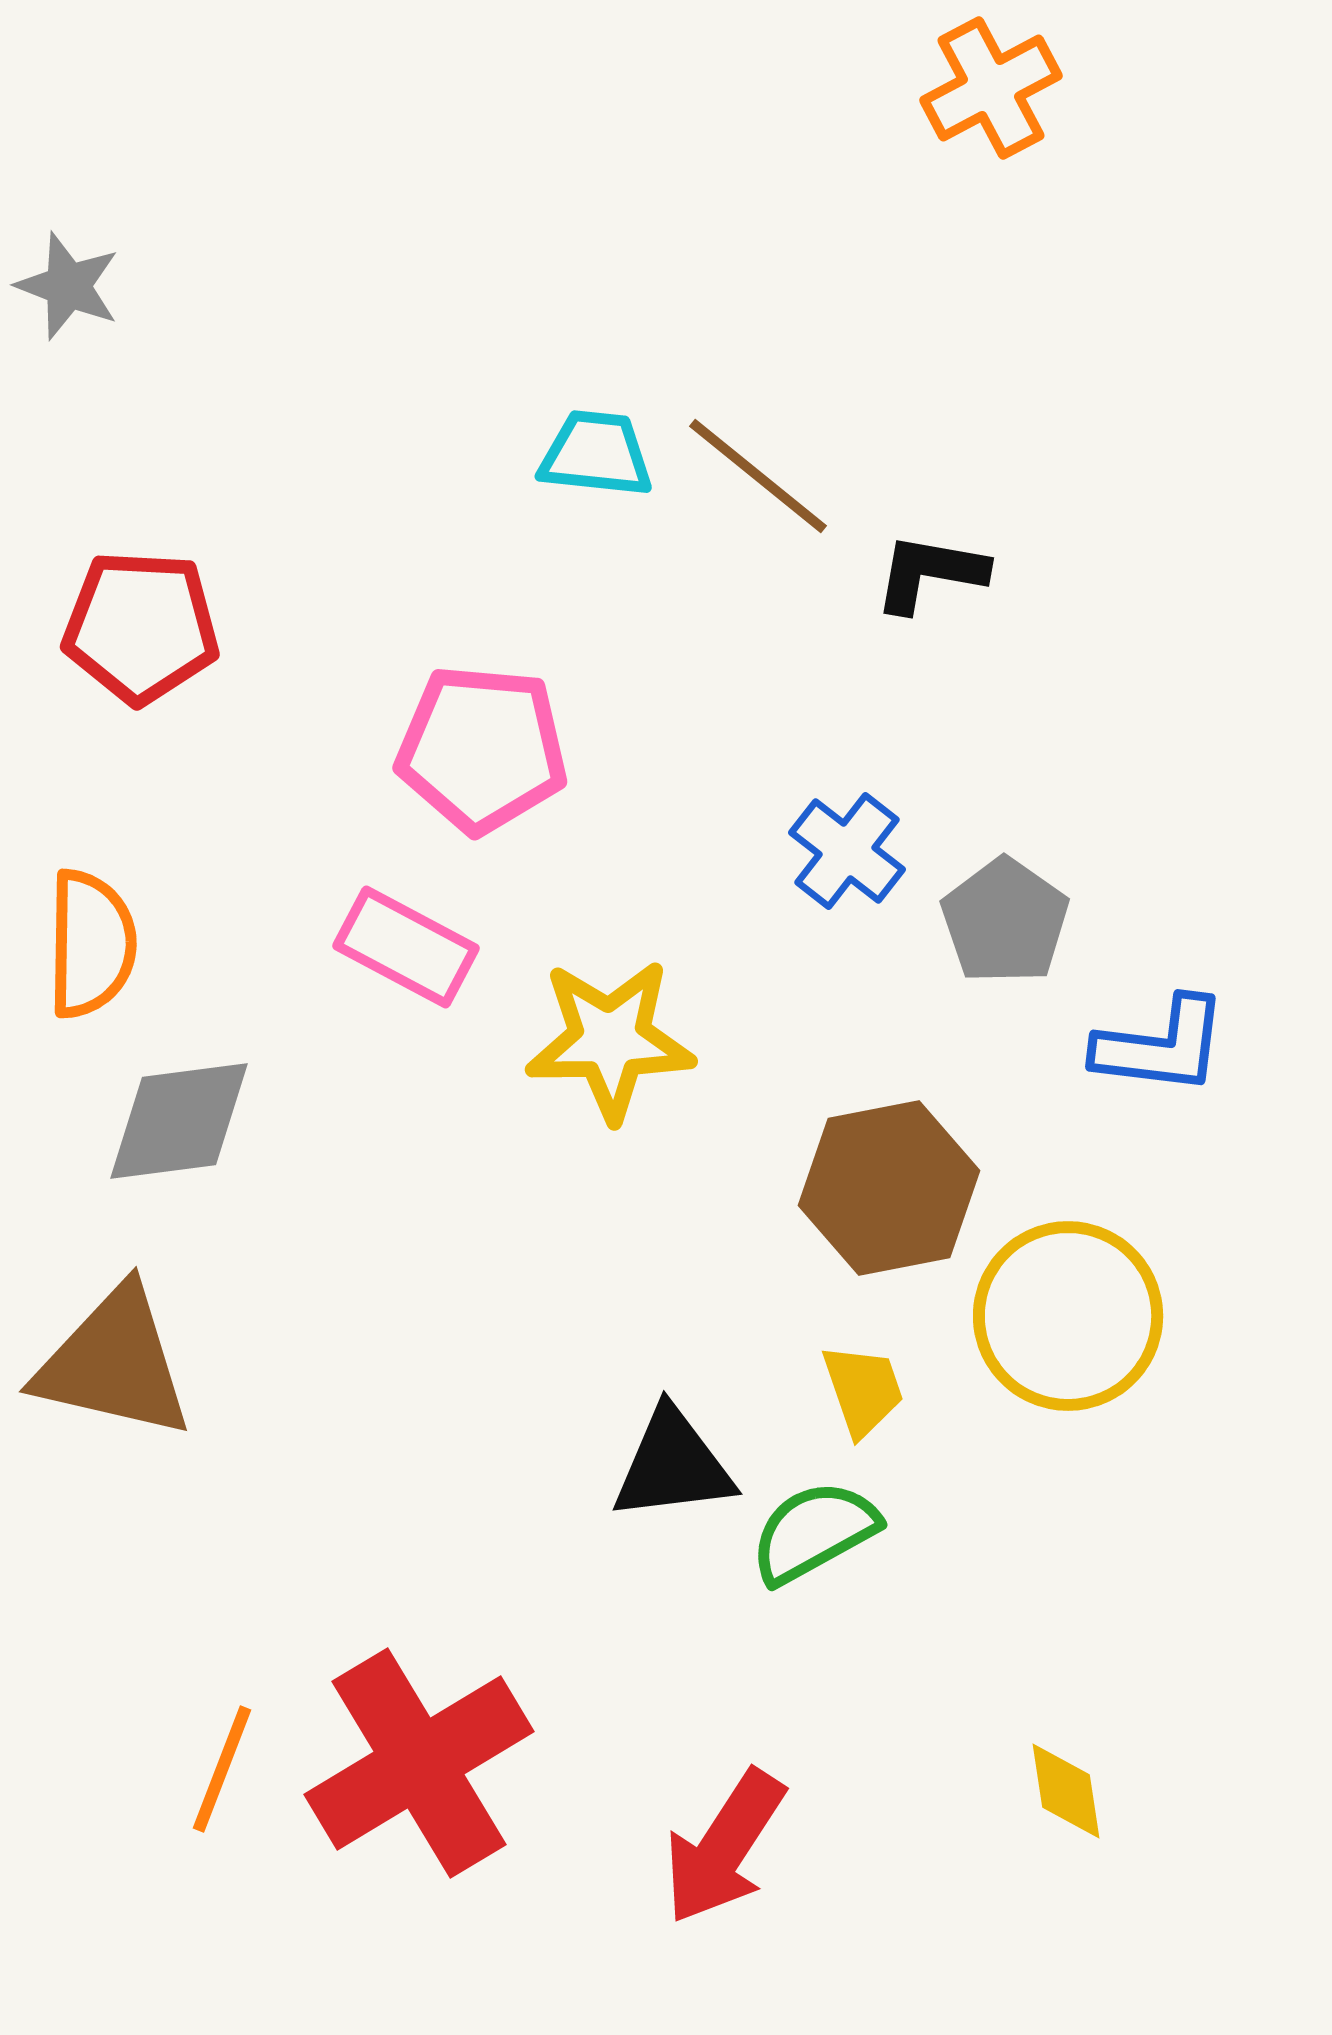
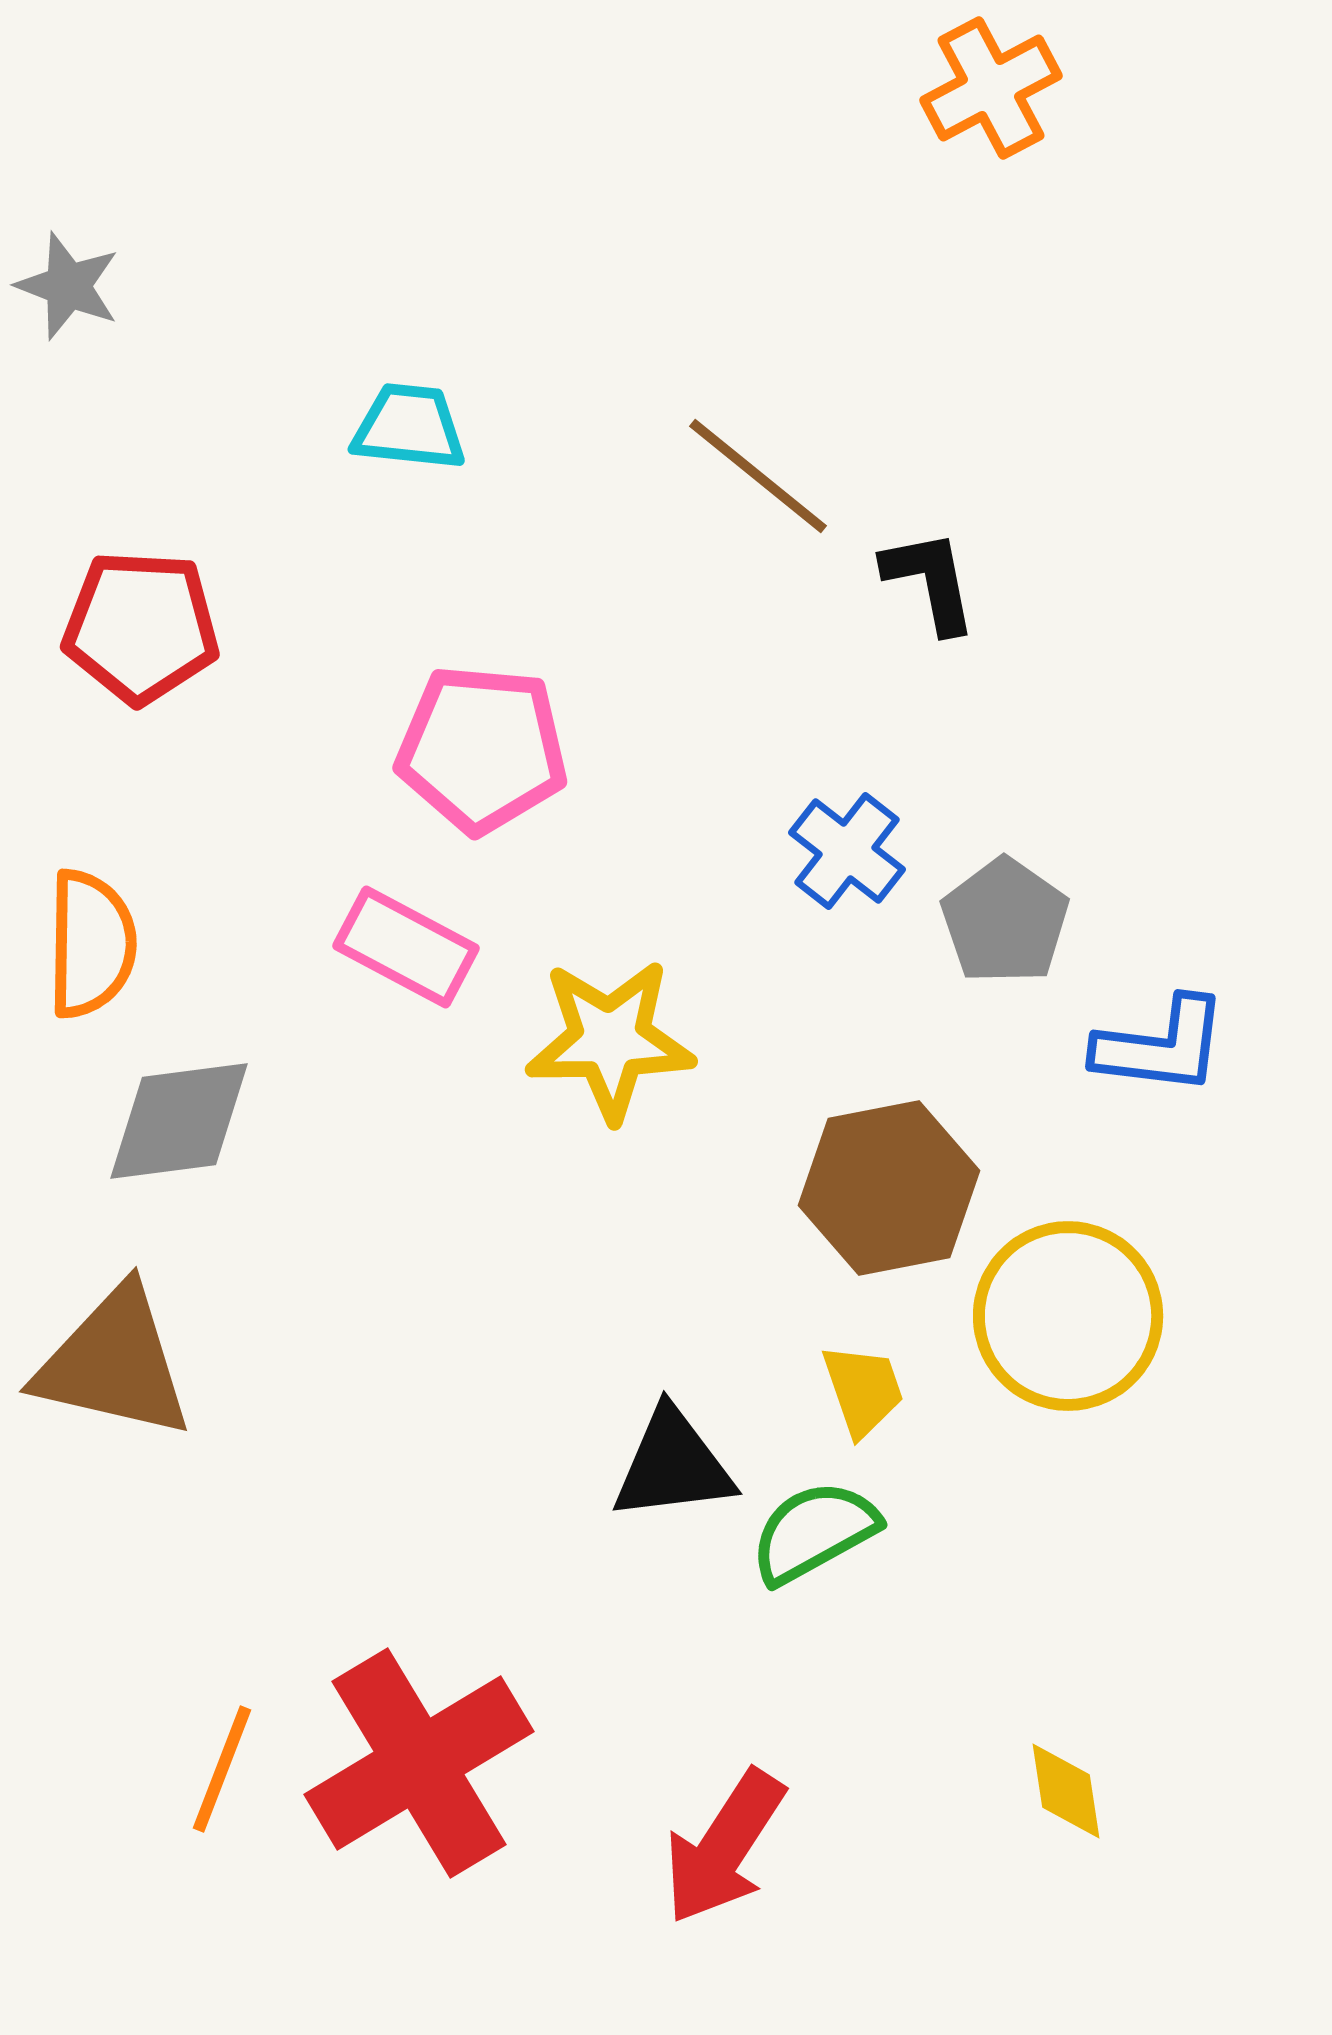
cyan trapezoid: moved 187 px left, 27 px up
black L-shape: moved 8 px down; rotated 69 degrees clockwise
